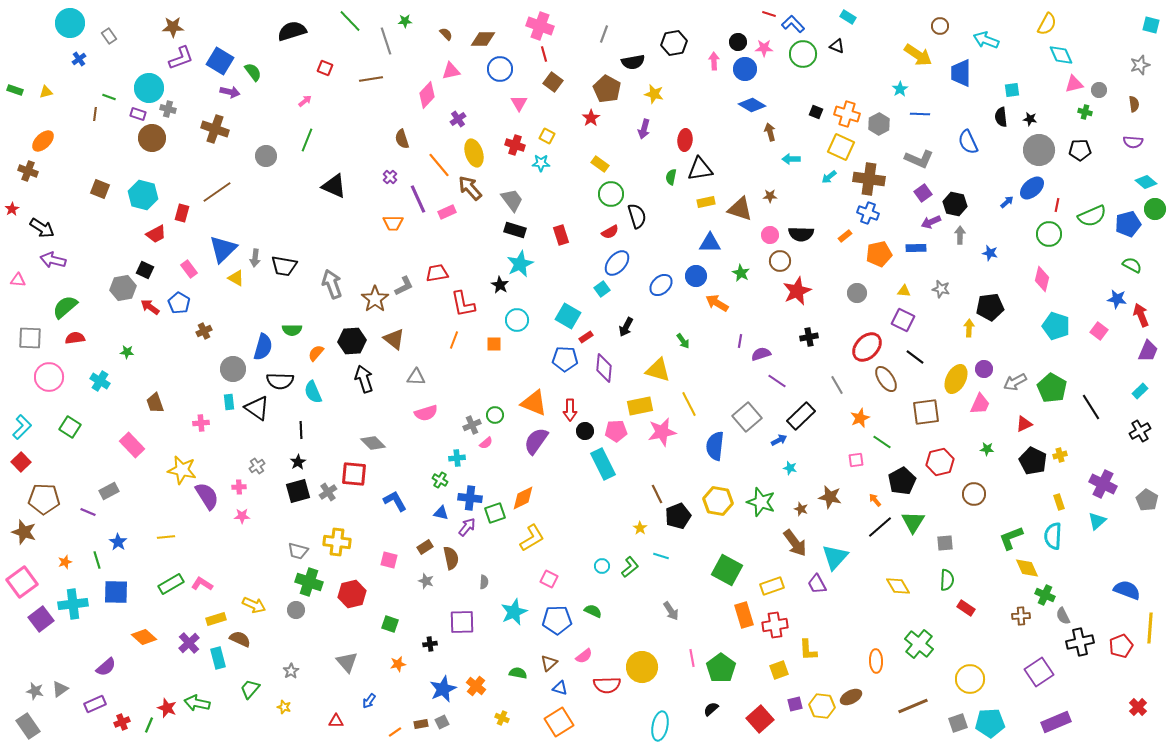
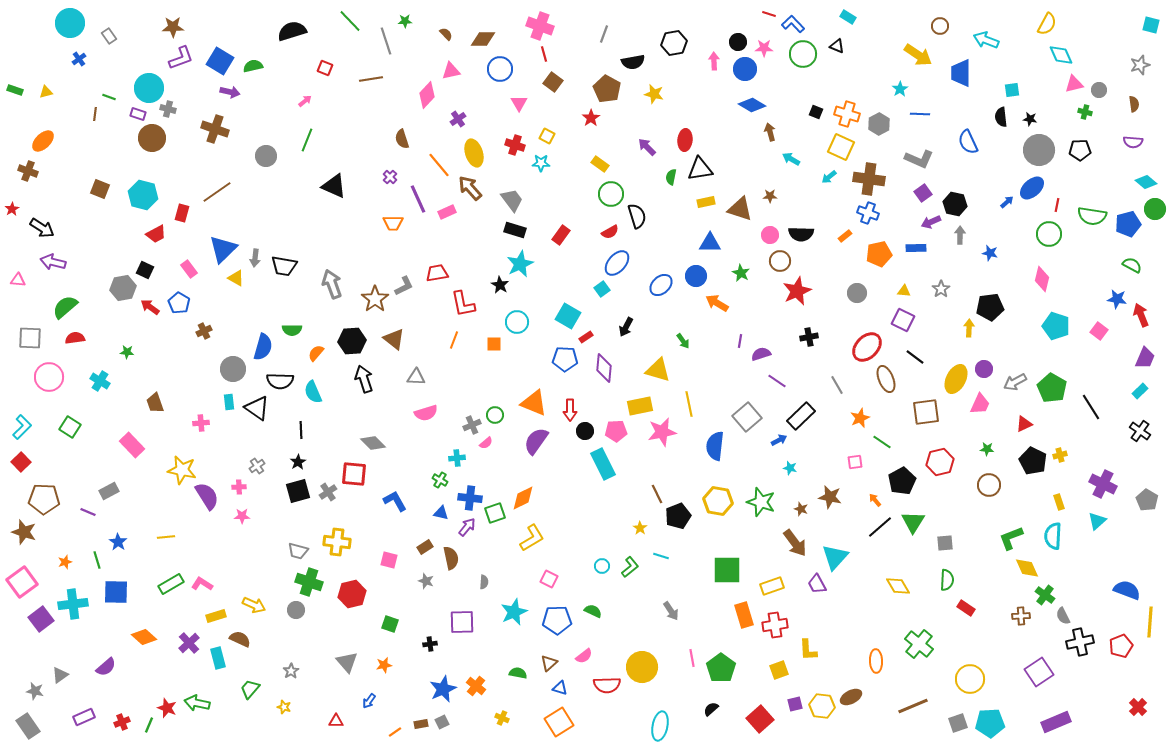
green semicircle at (253, 72): moved 6 px up; rotated 66 degrees counterclockwise
purple arrow at (644, 129): moved 3 px right, 18 px down; rotated 120 degrees clockwise
cyan arrow at (791, 159): rotated 30 degrees clockwise
green semicircle at (1092, 216): rotated 32 degrees clockwise
red rectangle at (561, 235): rotated 54 degrees clockwise
purple arrow at (53, 260): moved 2 px down
gray star at (941, 289): rotated 24 degrees clockwise
cyan circle at (517, 320): moved 2 px down
purple trapezoid at (1148, 351): moved 3 px left, 7 px down
brown ellipse at (886, 379): rotated 12 degrees clockwise
yellow line at (689, 404): rotated 15 degrees clockwise
black cross at (1140, 431): rotated 25 degrees counterclockwise
pink square at (856, 460): moved 1 px left, 2 px down
brown circle at (974, 494): moved 15 px right, 9 px up
green square at (727, 570): rotated 28 degrees counterclockwise
green cross at (1045, 595): rotated 12 degrees clockwise
yellow rectangle at (216, 619): moved 3 px up
yellow line at (1150, 628): moved 6 px up
orange star at (398, 664): moved 14 px left, 1 px down
gray triangle at (60, 689): moved 14 px up
purple rectangle at (95, 704): moved 11 px left, 13 px down
